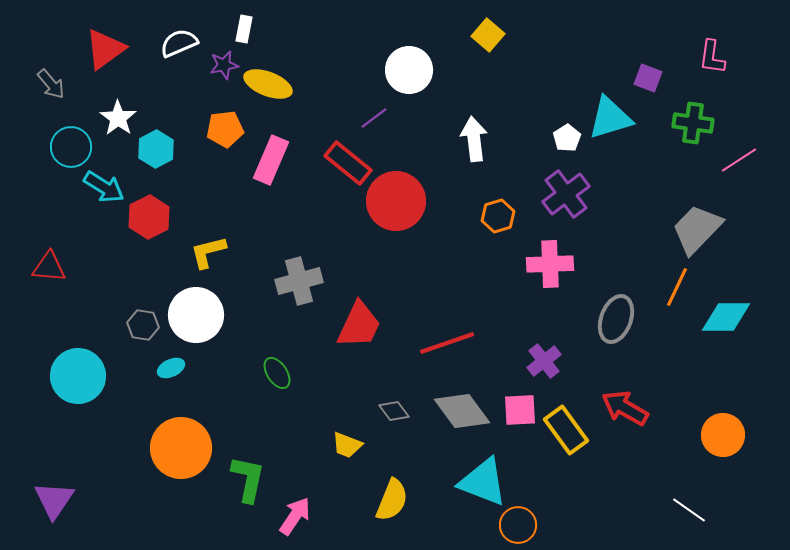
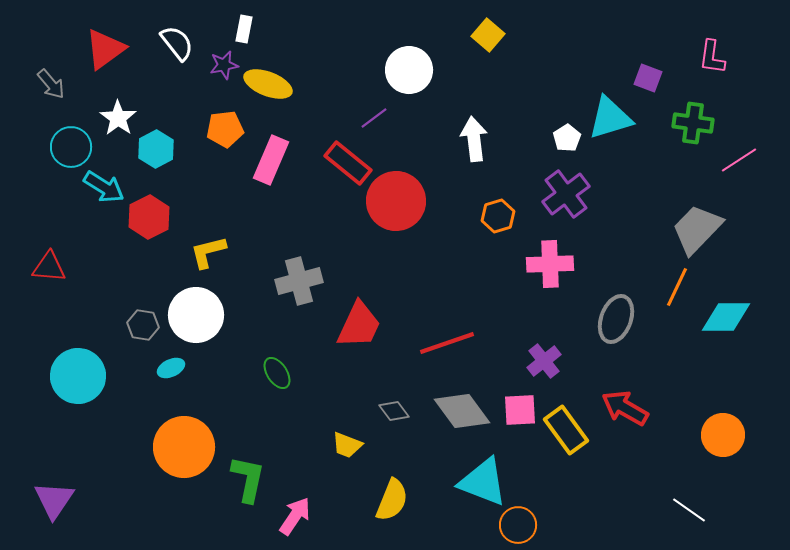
white semicircle at (179, 43): moved 2 px left; rotated 75 degrees clockwise
orange circle at (181, 448): moved 3 px right, 1 px up
